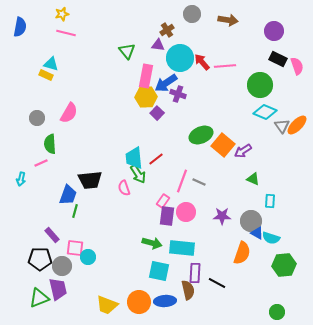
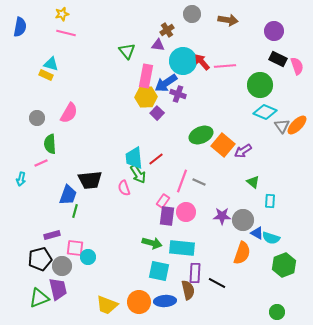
cyan circle at (180, 58): moved 3 px right, 3 px down
green triangle at (253, 179): moved 3 px down; rotated 16 degrees clockwise
gray circle at (251, 221): moved 8 px left, 1 px up
purple rectangle at (52, 235): rotated 63 degrees counterclockwise
black pentagon at (40, 259): rotated 15 degrees counterclockwise
green hexagon at (284, 265): rotated 15 degrees counterclockwise
